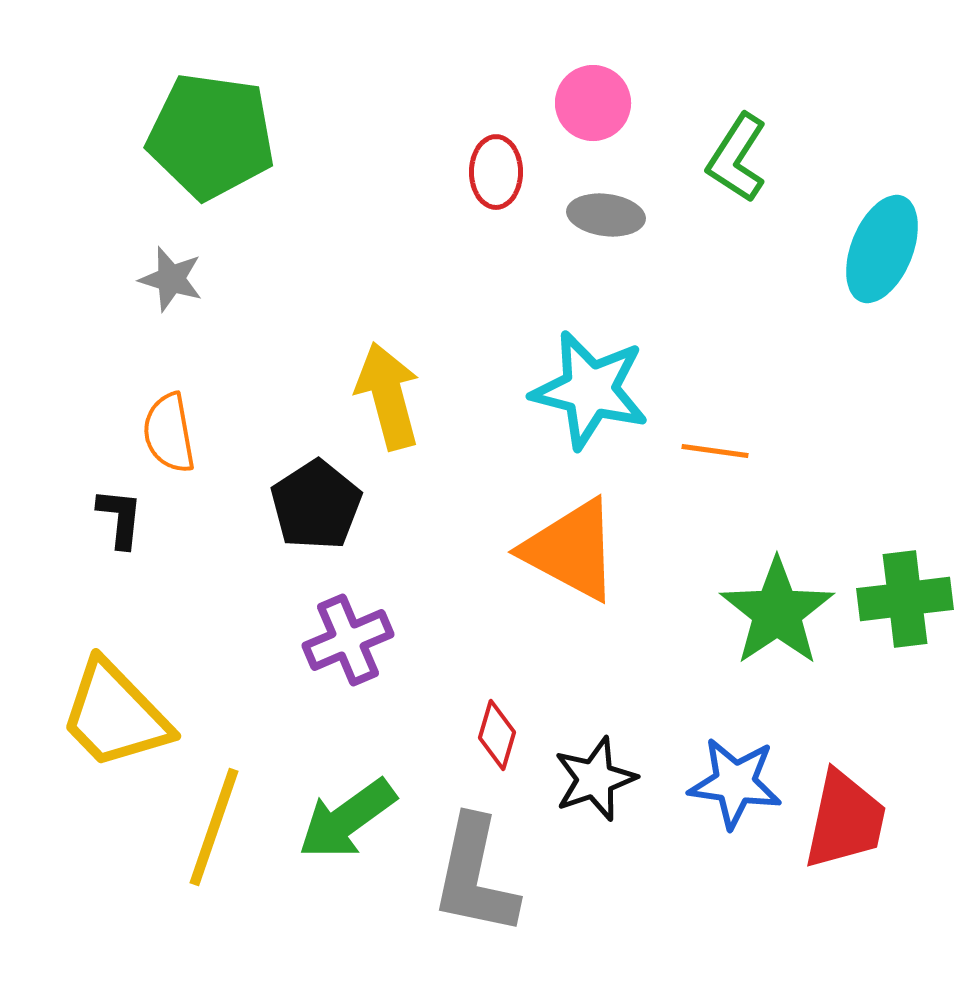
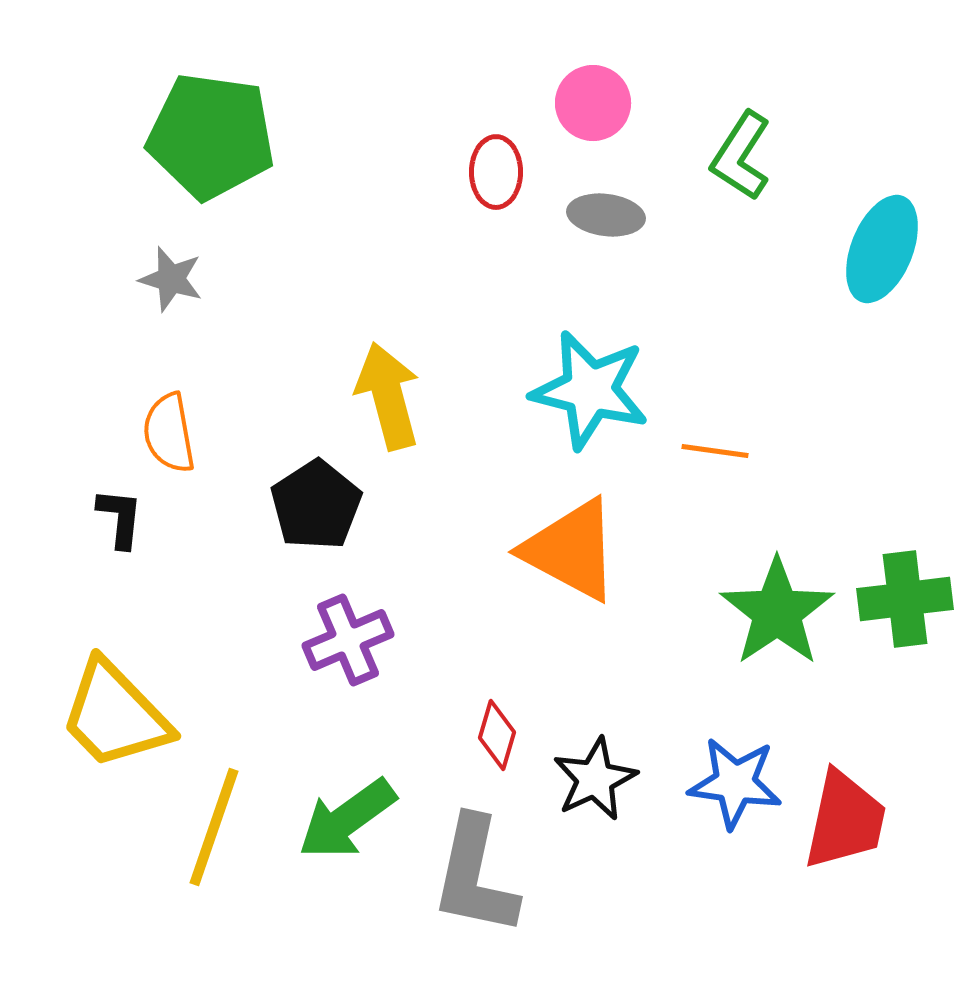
green L-shape: moved 4 px right, 2 px up
black star: rotated 6 degrees counterclockwise
